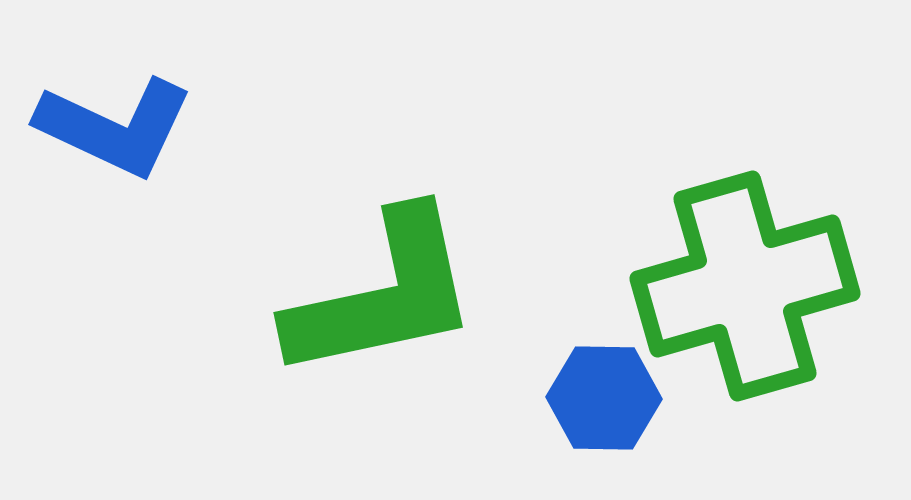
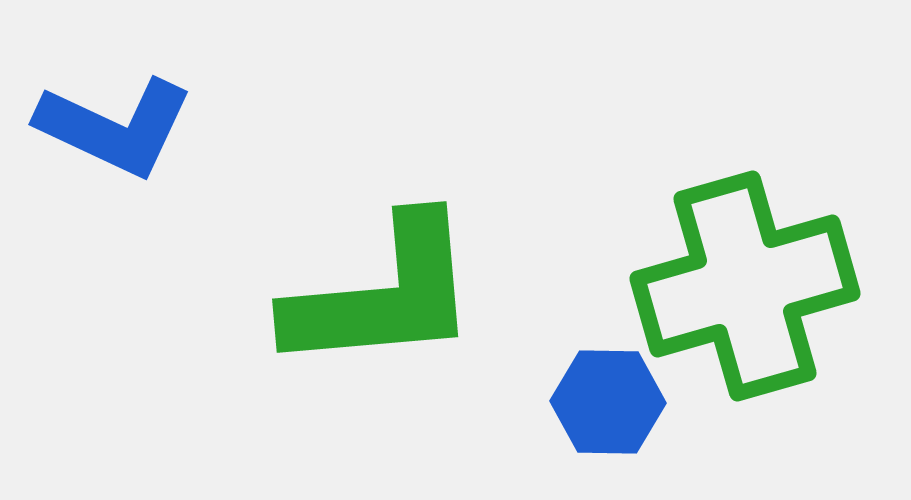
green L-shape: rotated 7 degrees clockwise
blue hexagon: moved 4 px right, 4 px down
